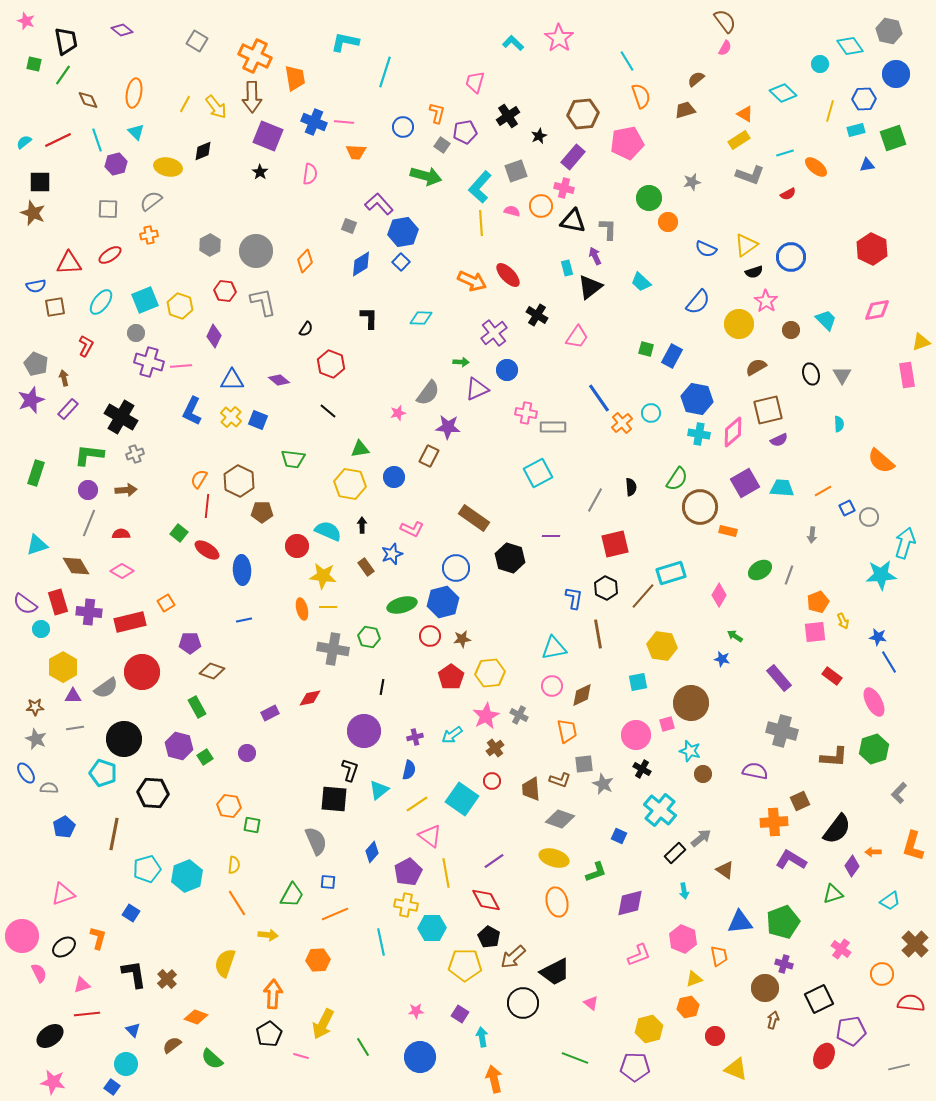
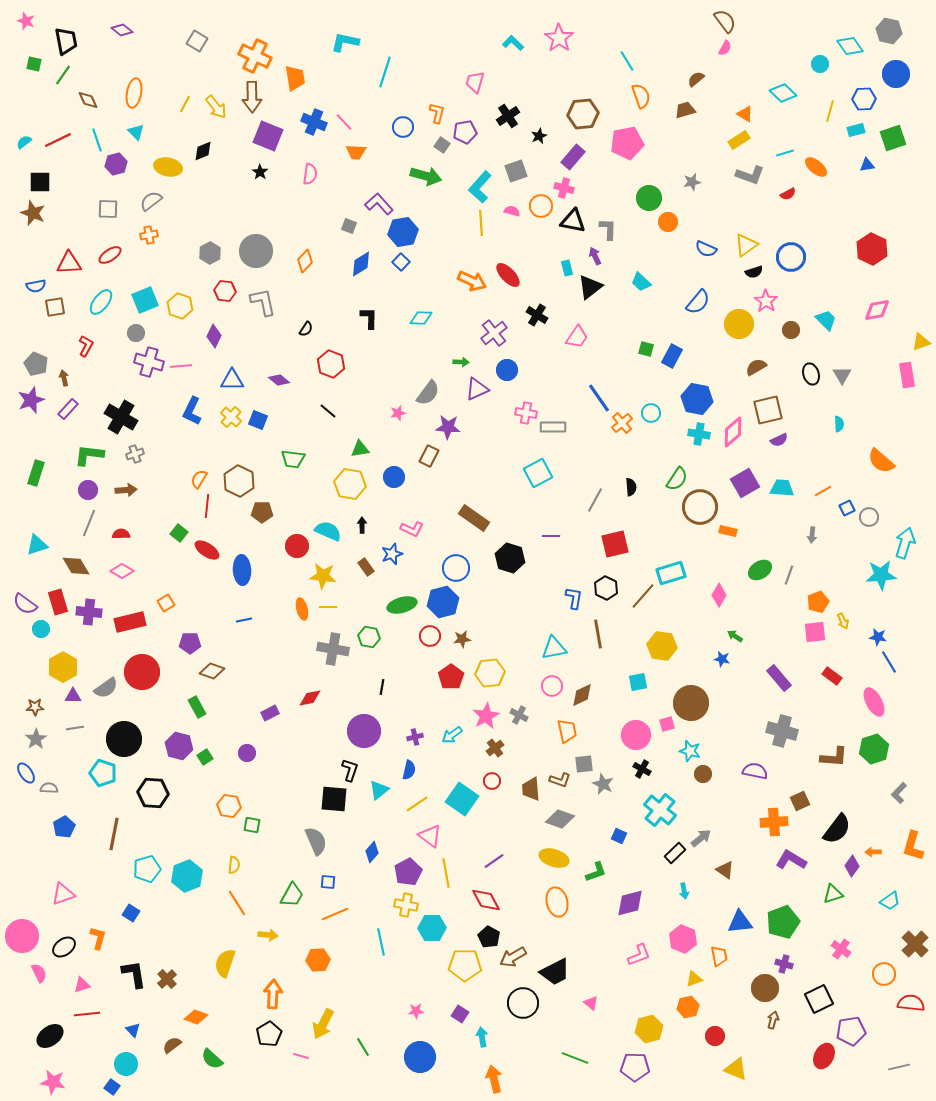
pink line at (344, 122): rotated 42 degrees clockwise
gray hexagon at (210, 245): moved 8 px down
gray star at (36, 739): rotated 15 degrees clockwise
brown arrow at (513, 957): rotated 12 degrees clockwise
orange circle at (882, 974): moved 2 px right
